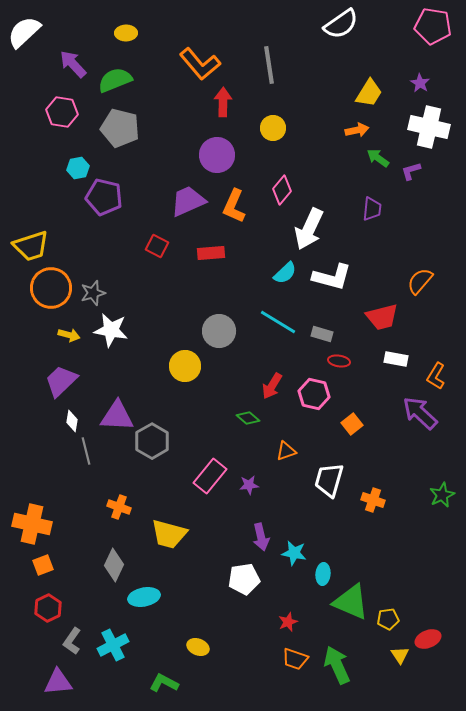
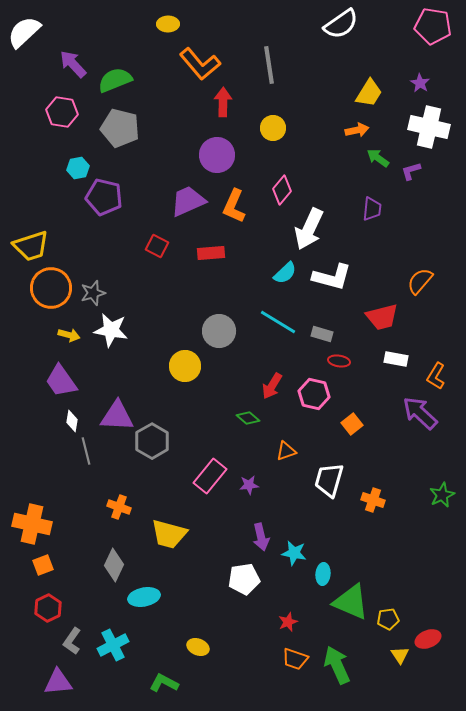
yellow ellipse at (126, 33): moved 42 px right, 9 px up
purple trapezoid at (61, 381): rotated 81 degrees counterclockwise
